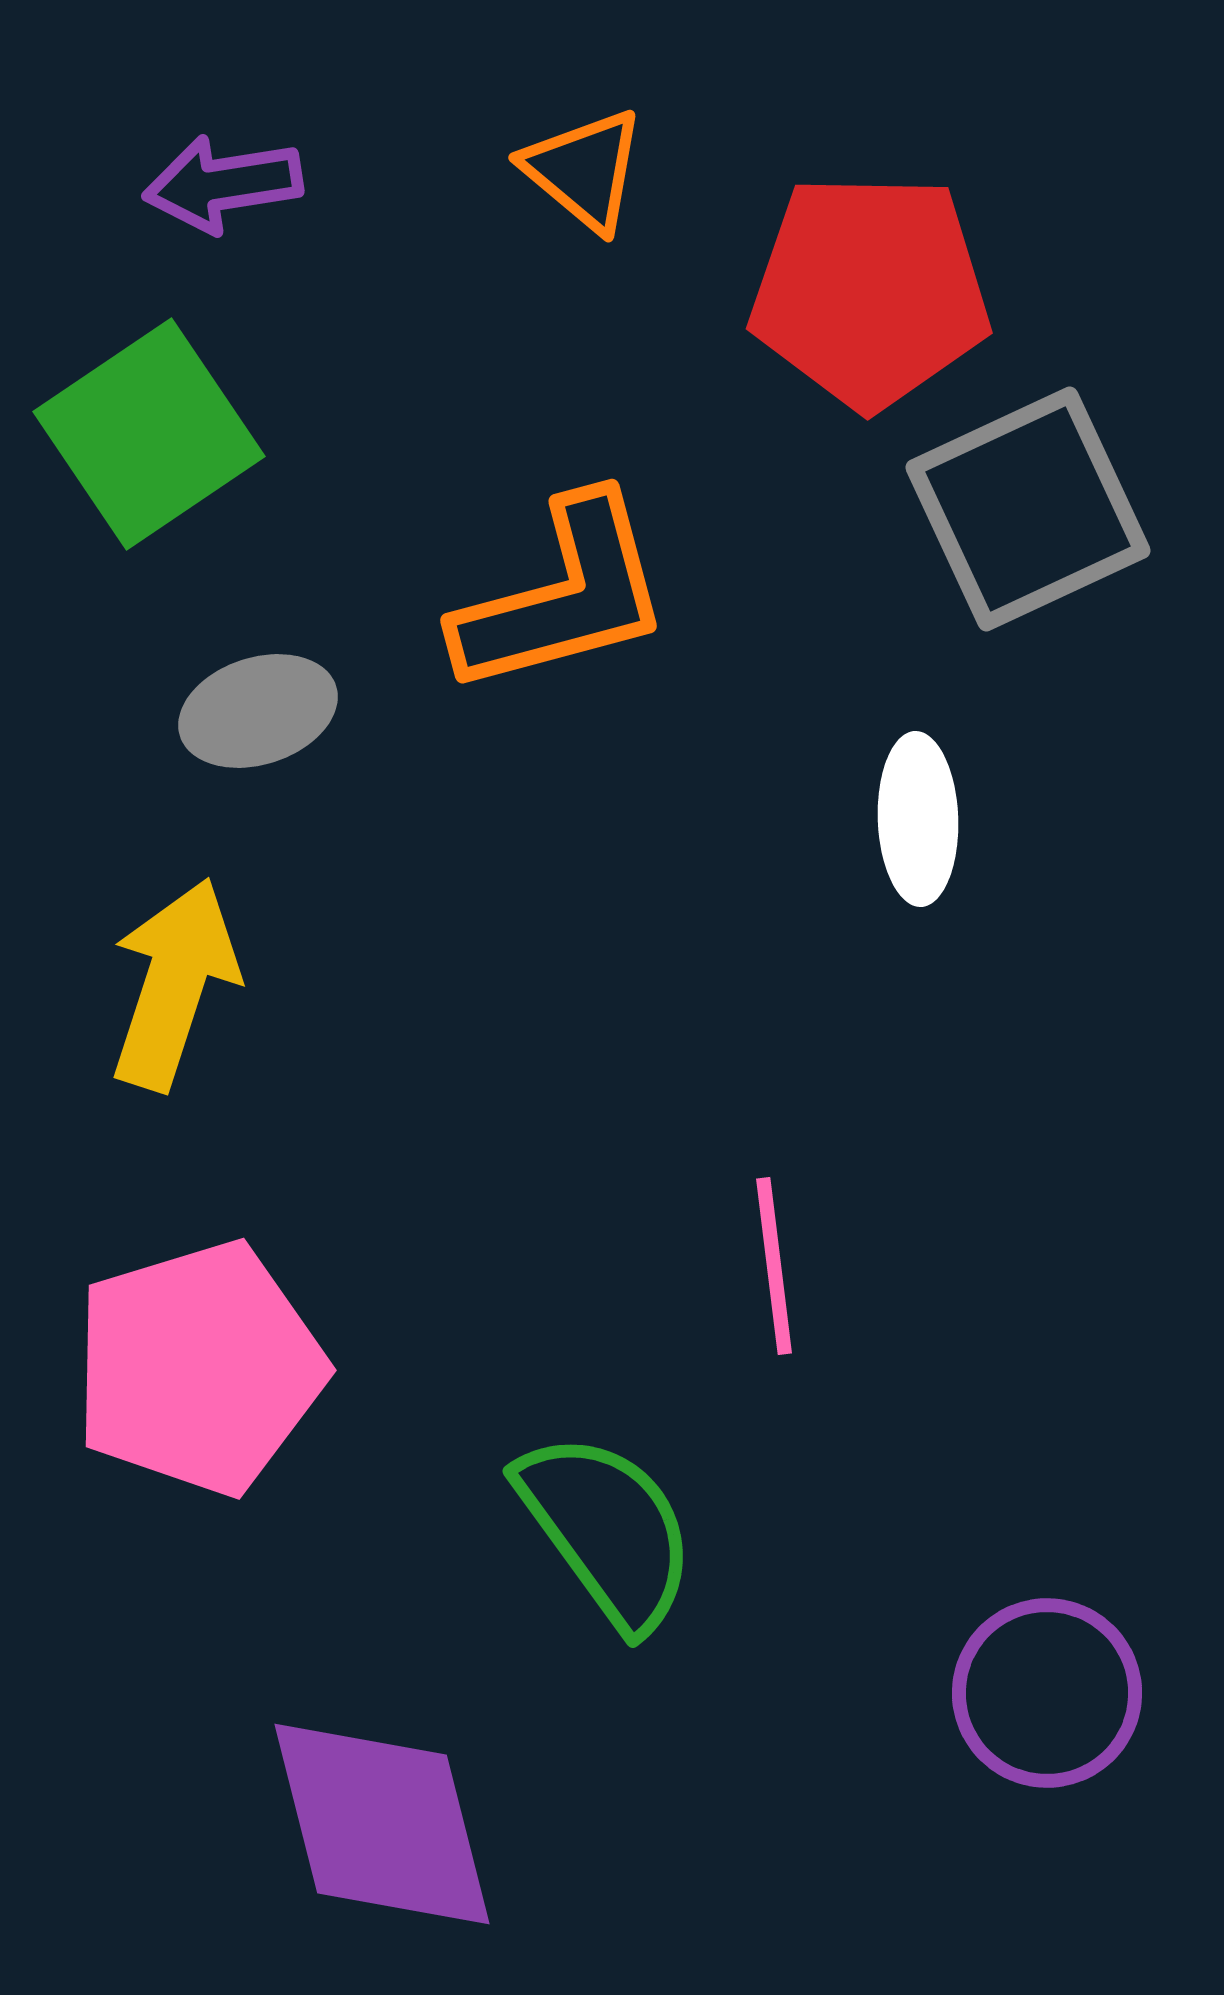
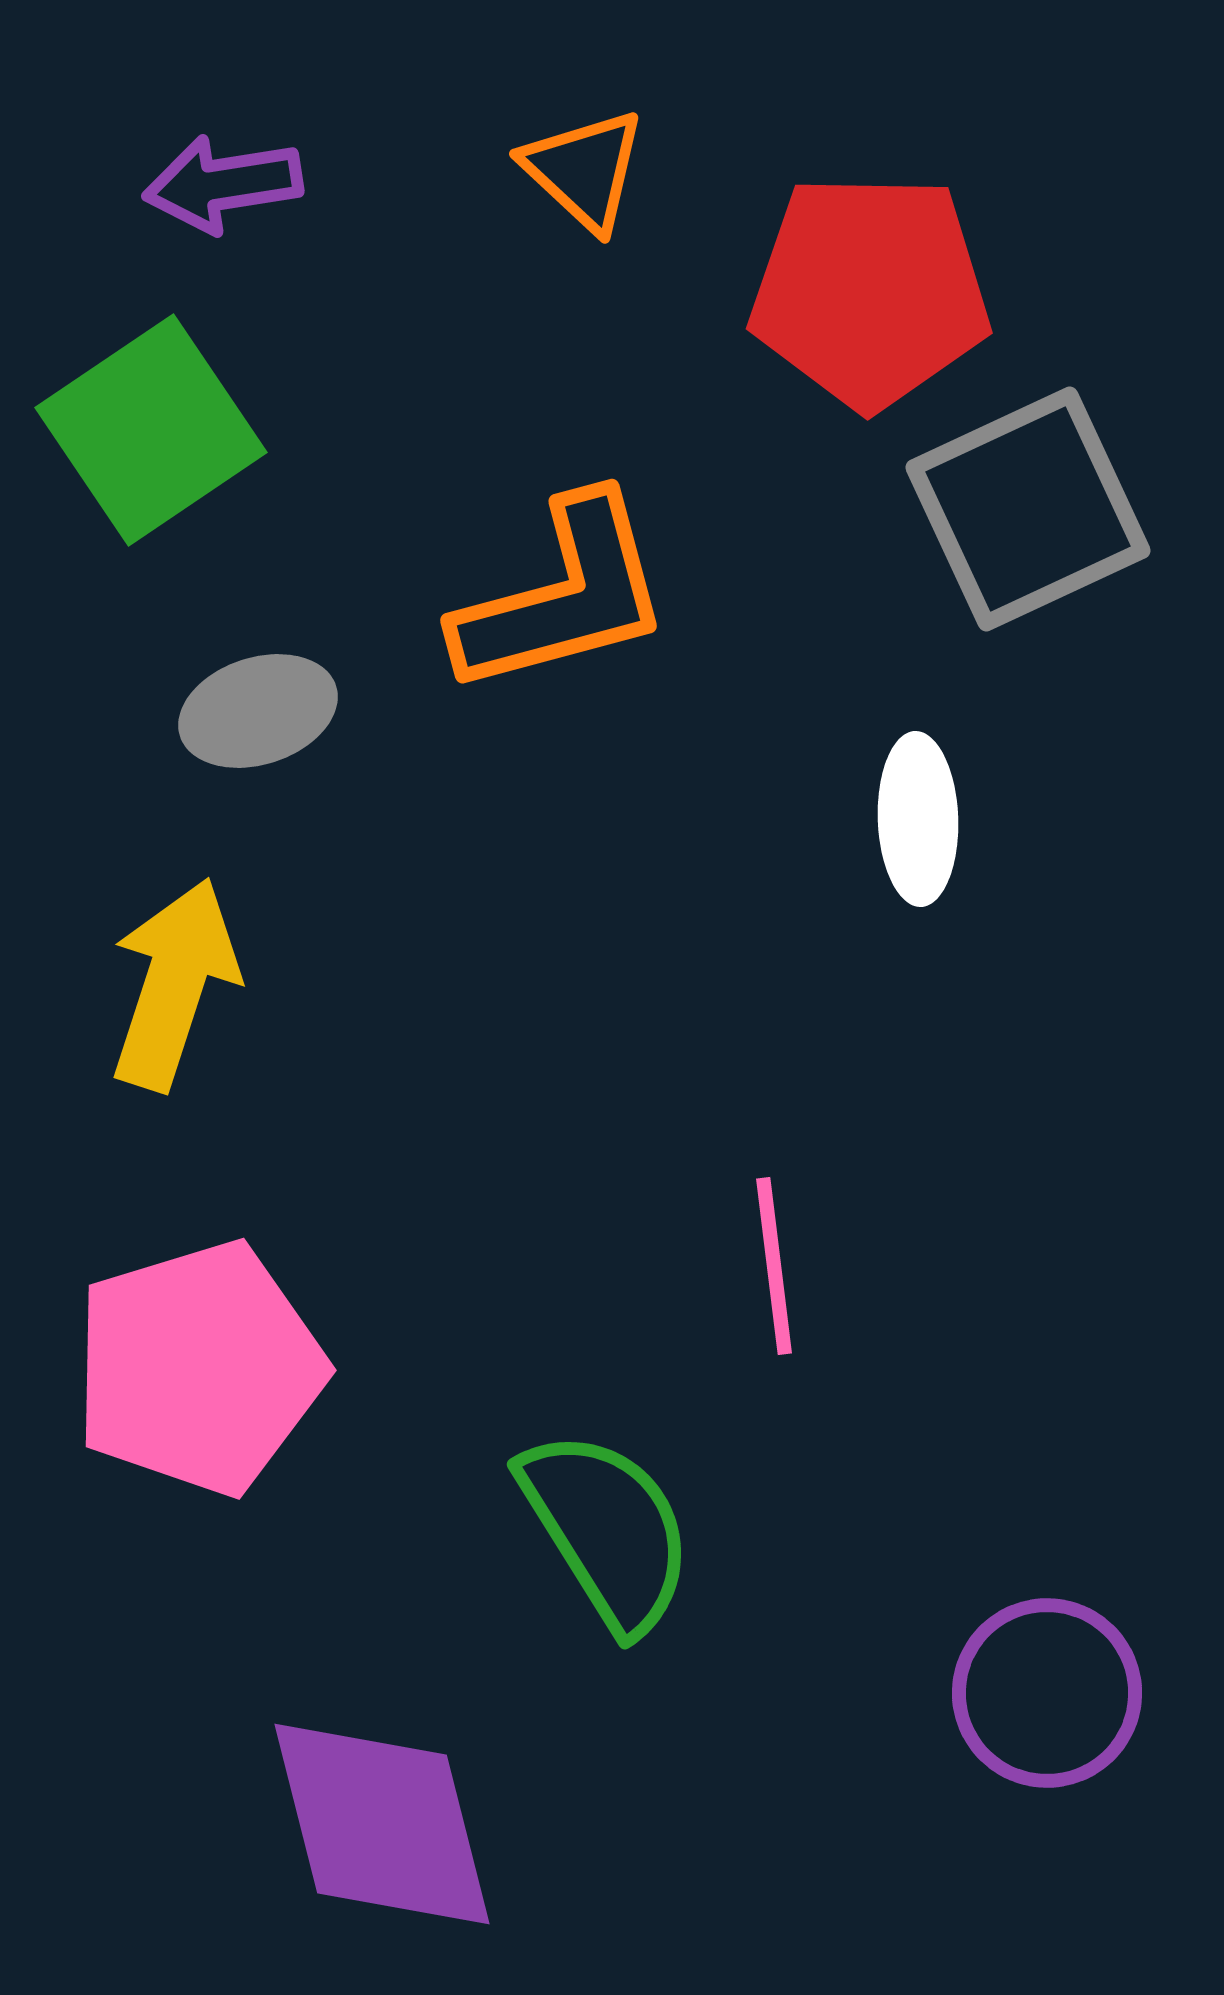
orange triangle: rotated 3 degrees clockwise
green square: moved 2 px right, 4 px up
green semicircle: rotated 4 degrees clockwise
